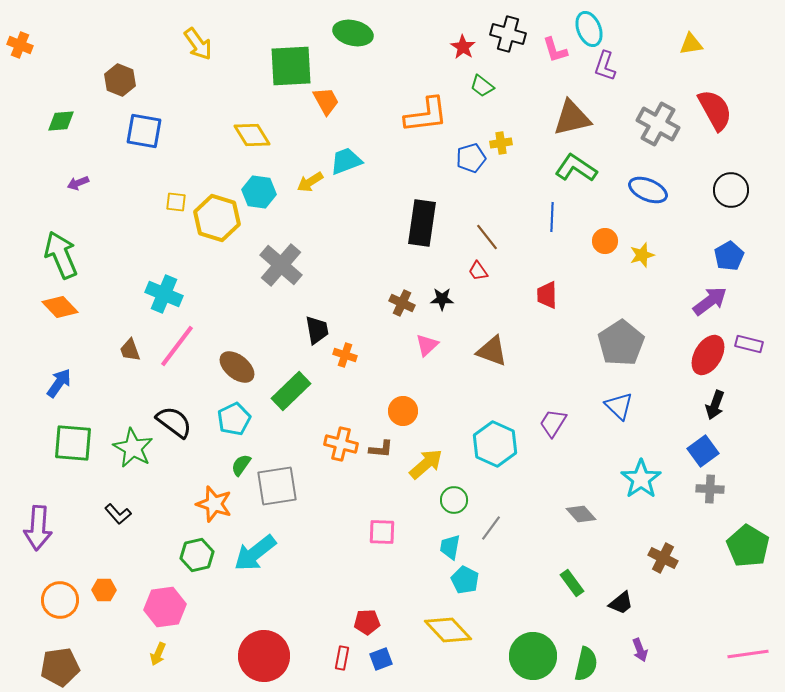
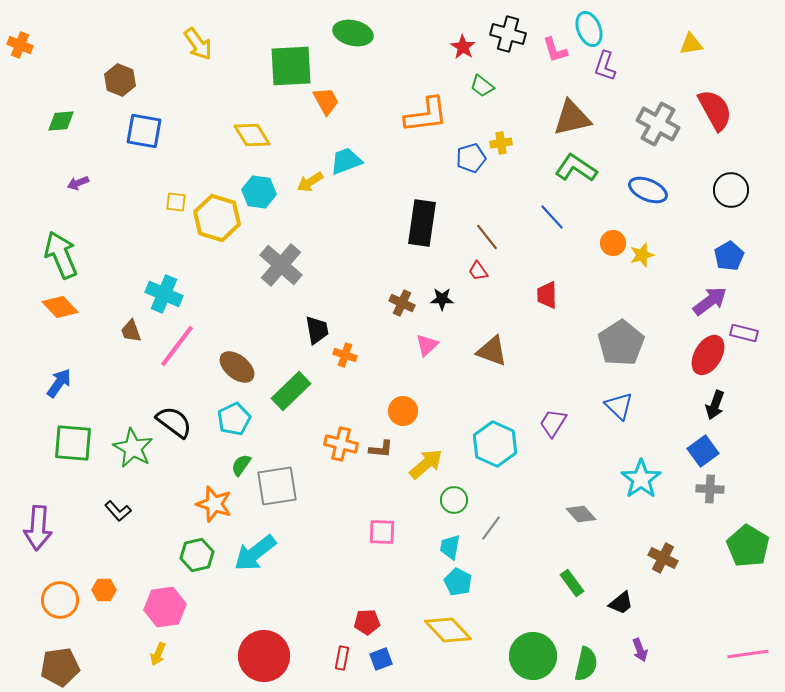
blue line at (552, 217): rotated 44 degrees counterclockwise
orange circle at (605, 241): moved 8 px right, 2 px down
purple rectangle at (749, 344): moved 5 px left, 11 px up
brown trapezoid at (130, 350): moved 1 px right, 19 px up
black L-shape at (118, 514): moved 3 px up
cyan pentagon at (465, 580): moved 7 px left, 2 px down
